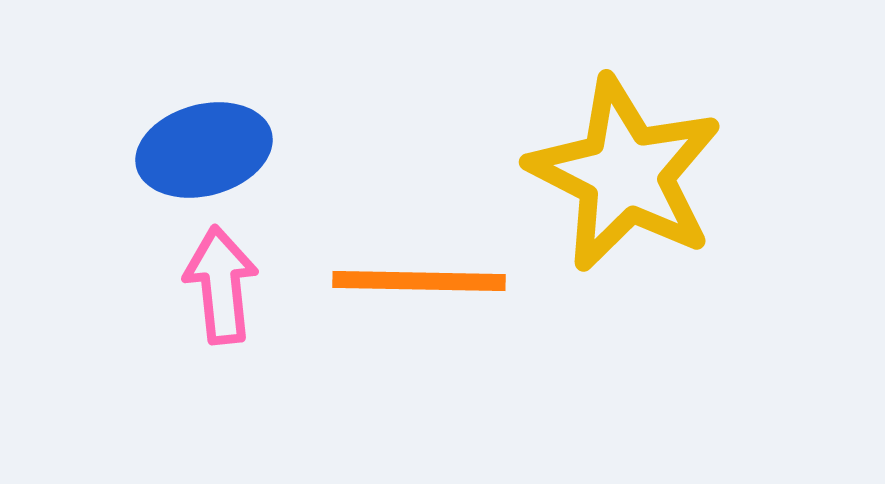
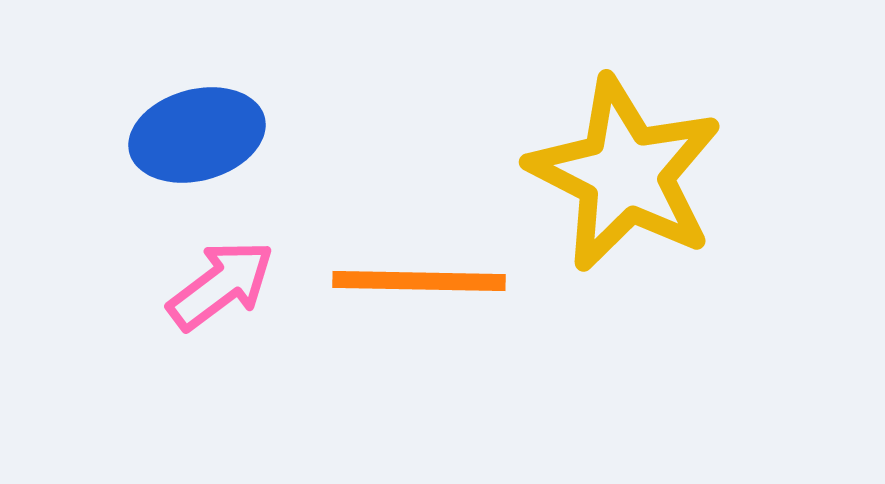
blue ellipse: moved 7 px left, 15 px up
pink arrow: rotated 59 degrees clockwise
